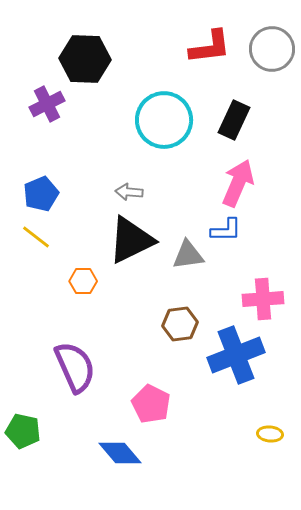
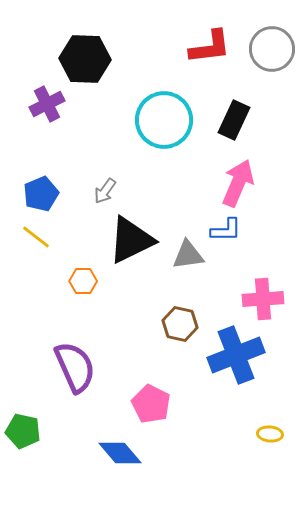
gray arrow: moved 24 px left, 1 px up; rotated 60 degrees counterclockwise
brown hexagon: rotated 20 degrees clockwise
